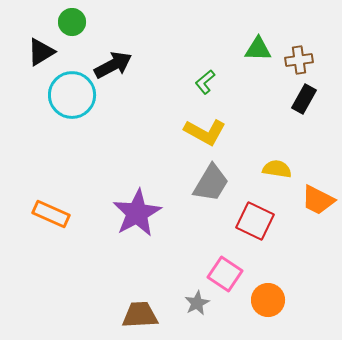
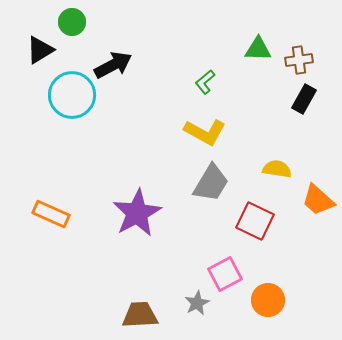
black triangle: moved 1 px left, 2 px up
orange trapezoid: rotated 15 degrees clockwise
pink square: rotated 28 degrees clockwise
